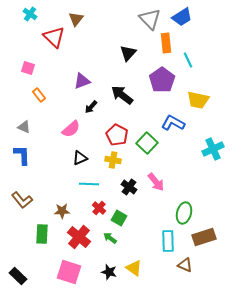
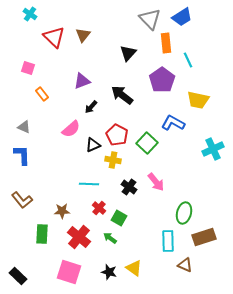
brown triangle at (76, 19): moved 7 px right, 16 px down
orange rectangle at (39, 95): moved 3 px right, 1 px up
black triangle at (80, 158): moved 13 px right, 13 px up
